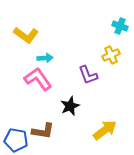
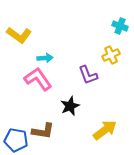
yellow L-shape: moved 7 px left
